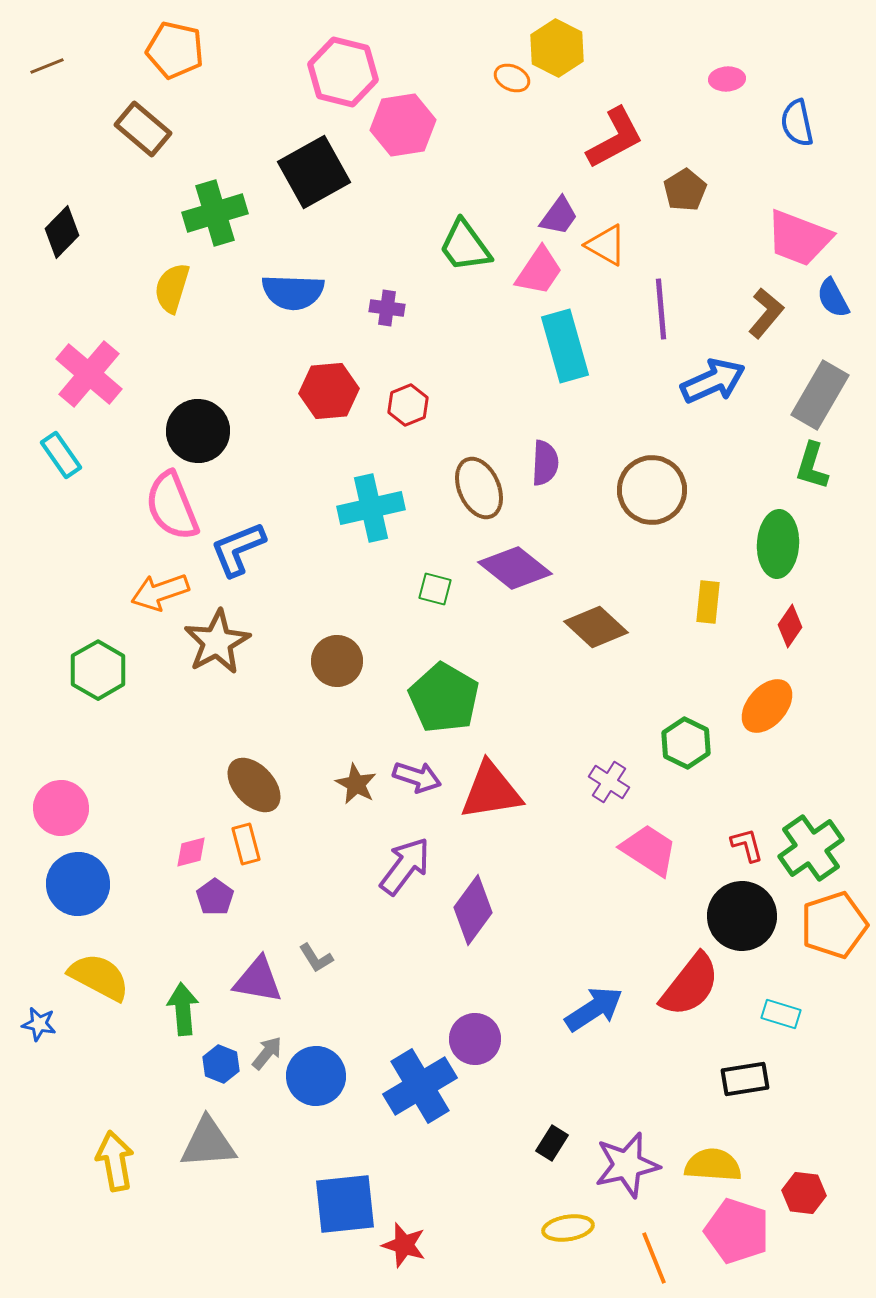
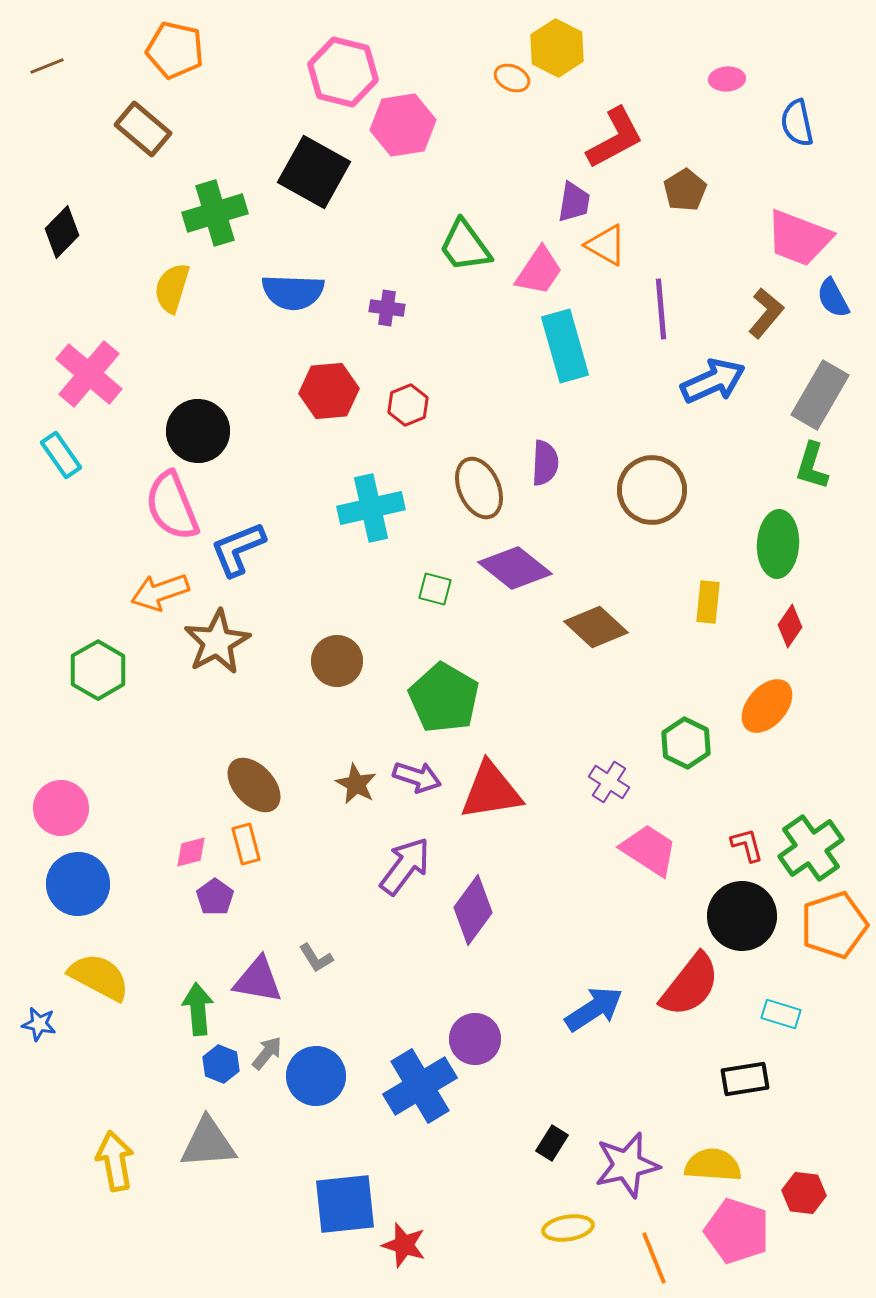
black square at (314, 172): rotated 32 degrees counterclockwise
purple trapezoid at (559, 216): moved 15 px right, 14 px up; rotated 27 degrees counterclockwise
green arrow at (183, 1009): moved 15 px right
